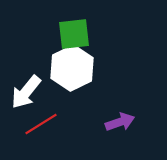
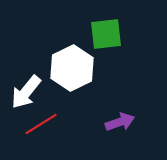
green square: moved 32 px right
